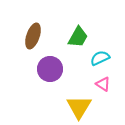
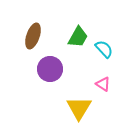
cyan semicircle: moved 4 px right, 9 px up; rotated 72 degrees clockwise
yellow triangle: moved 1 px down
